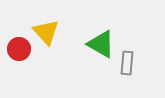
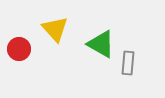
yellow triangle: moved 9 px right, 3 px up
gray rectangle: moved 1 px right
